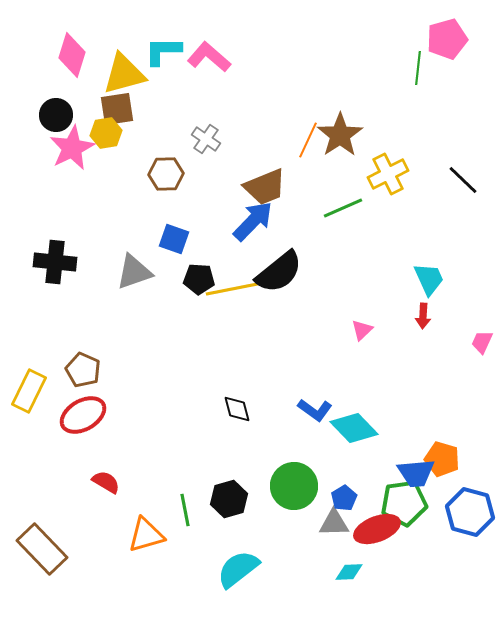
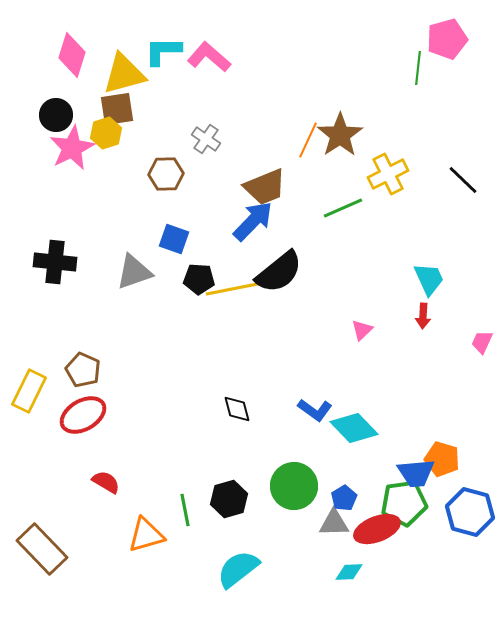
yellow hexagon at (106, 133): rotated 8 degrees counterclockwise
